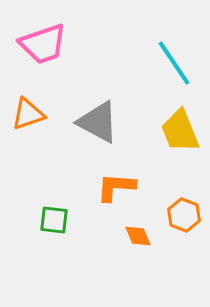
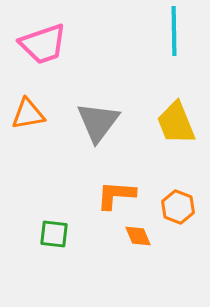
cyan line: moved 32 px up; rotated 33 degrees clockwise
orange triangle: rotated 9 degrees clockwise
gray triangle: rotated 39 degrees clockwise
yellow trapezoid: moved 4 px left, 8 px up
orange L-shape: moved 8 px down
orange hexagon: moved 6 px left, 8 px up
green square: moved 14 px down
